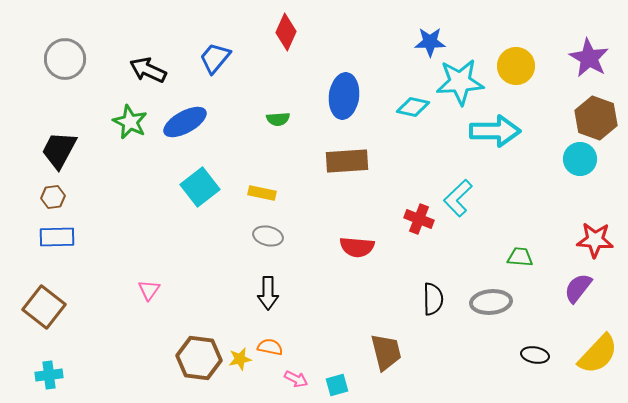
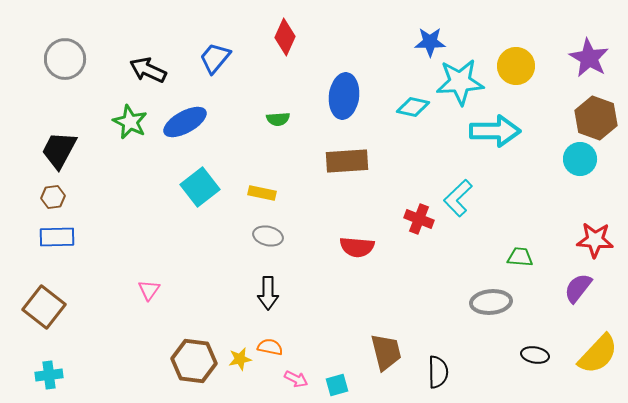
red diamond at (286, 32): moved 1 px left, 5 px down
black semicircle at (433, 299): moved 5 px right, 73 px down
brown hexagon at (199, 358): moved 5 px left, 3 px down
